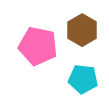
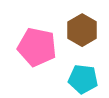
pink pentagon: moved 1 px left, 1 px down
